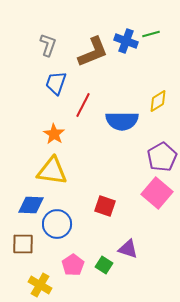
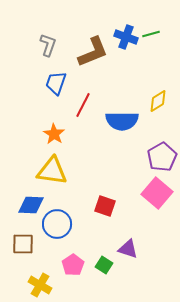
blue cross: moved 4 px up
